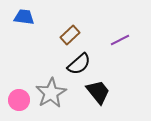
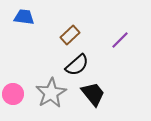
purple line: rotated 18 degrees counterclockwise
black semicircle: moved 2 px left, 1 px down
black trapezoid: moved 5 px left, 2 px down
pink circle: moved 6 px left, 6 px up
